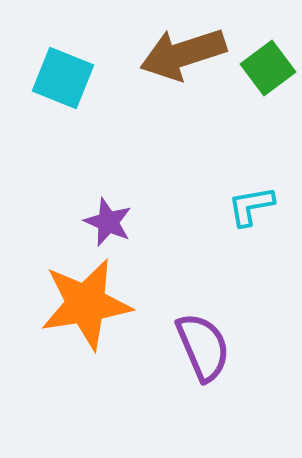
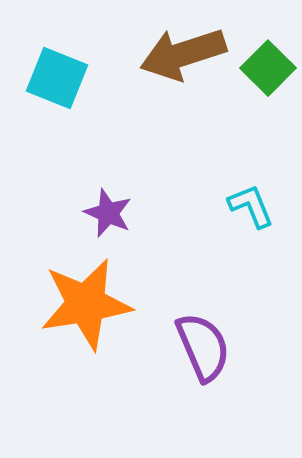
green square: rotated 8 degrees counterclockwise
cyan square: moved 6 px left
cyan L-shape: rotated 78 degrees clockwise
purple star: moved 9 px up
